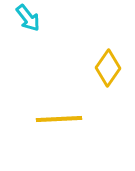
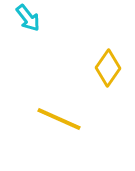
yellow line: rotated 27 degrees clockwise
